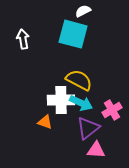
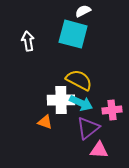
white arrow: moved 5 px right, 2 px down
pink cross: rotated 24 degrees clockwise
pink triangle: moved 3 px right
